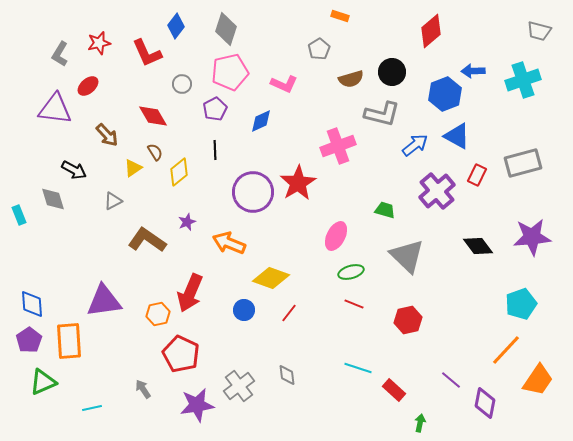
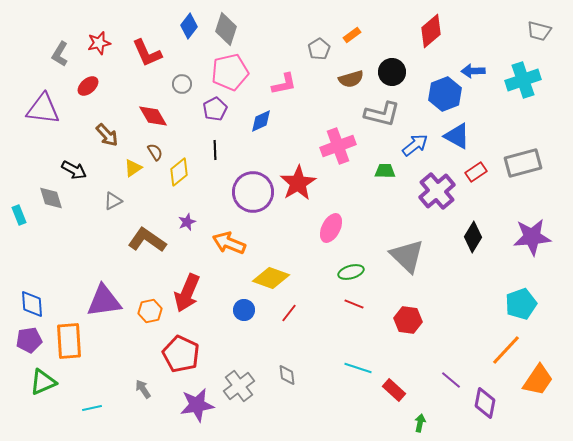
orange rectangle at (340, 16): moved 12 px right, 19 px down; rotated 54 degrees counterclockwise
blue diamond at (176, 26): moved 13 px right
pink L-shape at (284, 84): rotated 36 degrees counterclockwise
purple triangle at (55, 109): moved 12 px left
red rectangle at (477, 175): moved 1 px left, 3 px up; rotated 30 degrees clockwise
gray diamond at (53, 199): moved 2 px left, 1 px up
green trapezoid at (385, 210): moved 39 px up; rotated 15 degrees counterclockwise
pink ellipse at (336, 236): moved 5 px left, 8 px up
black diamond at (478, 246): moved 5 px left, 9 px up; rotated 68 degrees clockwise
red arrow at (190, 293): moved 3 px left
orange hexagon at (158, 314): moved 8 px left, 3 px up
red hexagon at (408, 320): rotated 20 degrees clockwise
purple pentagon at (29, 340): rotated 25 degrees clockwise
